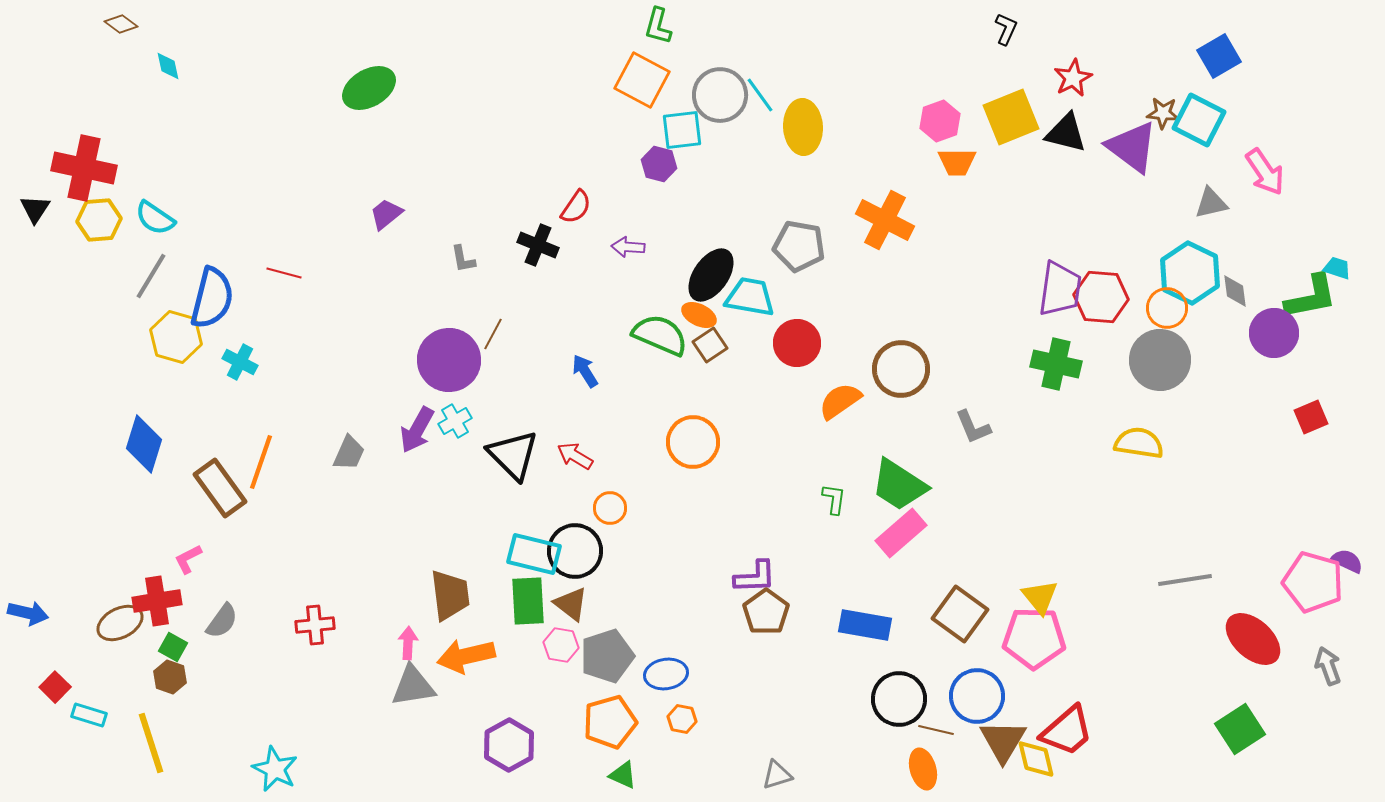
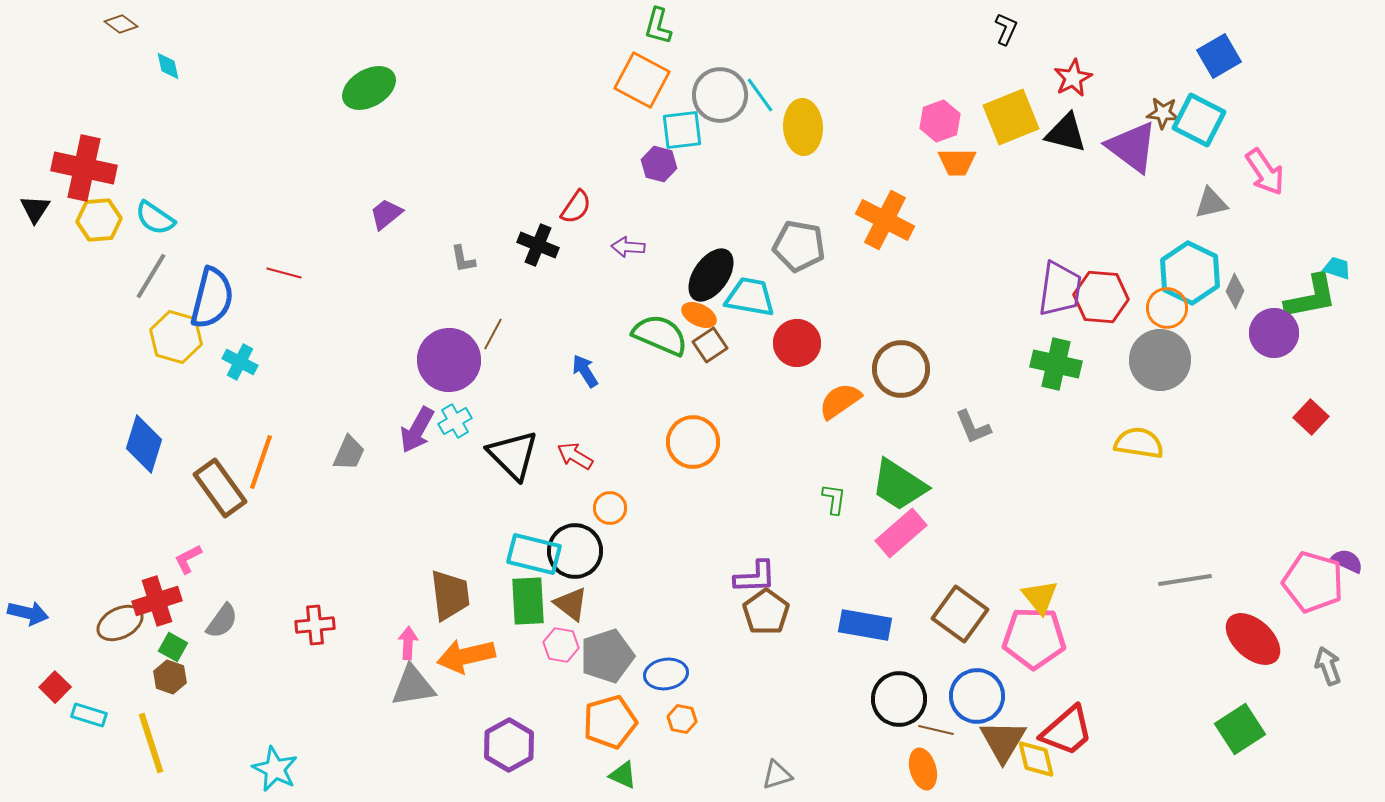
gray diamond at (1235, 291): rotated 32 degrees clockwise
red square at (1311, 417): rotated 24 degrees counterclockwise
red cross at (157, 601): rotated 9 degrees counterclockwise
